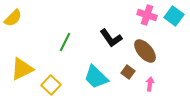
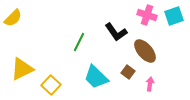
cyan square: rotated 36 degrees clockwise
black L-shape: moved 5 px right, 6 px up
green line: moved 14 px right
